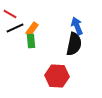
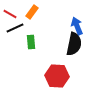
orange rectangle: moved 17 px up
green rectangle: moved 1 px down
